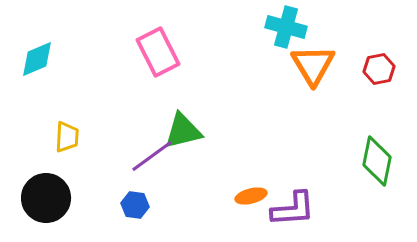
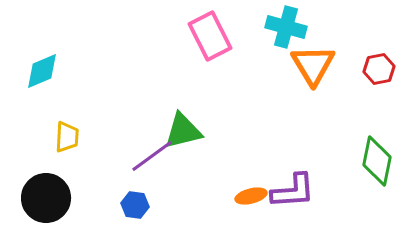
pink rectangle: moved 52 px right, 16 px up
cyan diamond: moved 5 px right, 12 px down
purple L-shape: moved 18 px up
